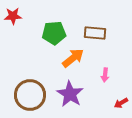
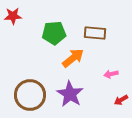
pink arrow: moved 6 px right, 1 px up; rotated 72 degrees clockwise
red arrow: moved 3 px up
